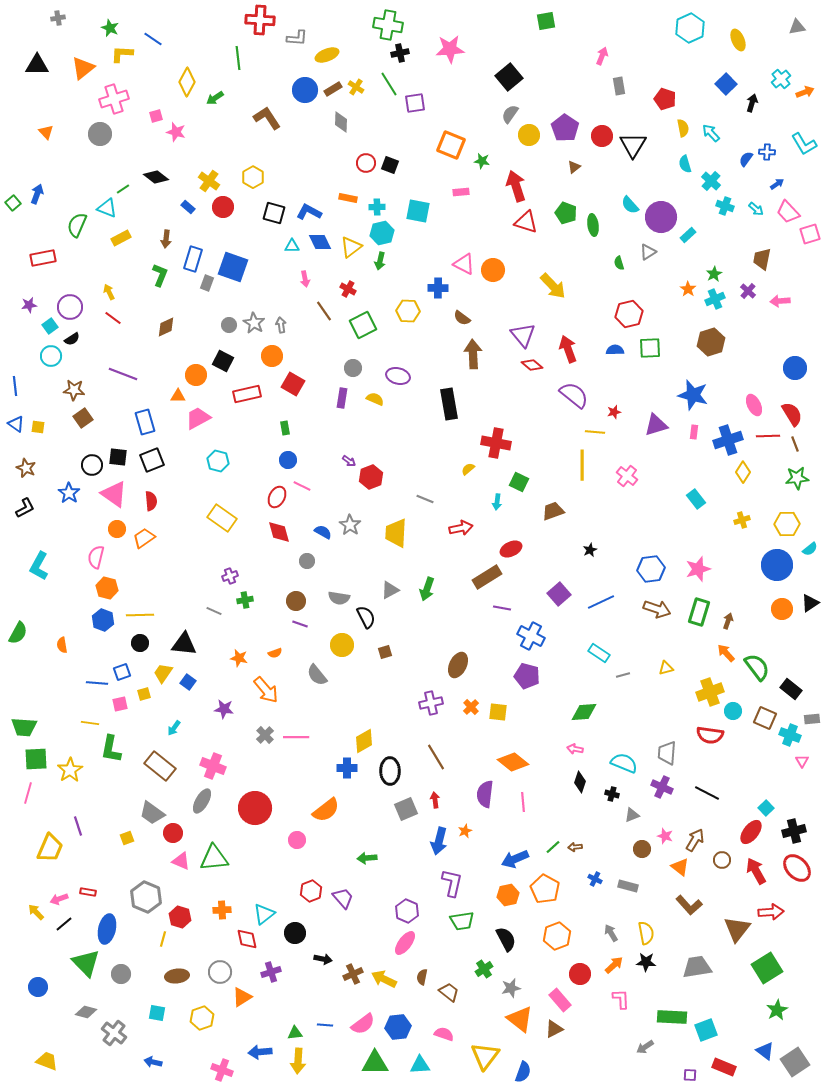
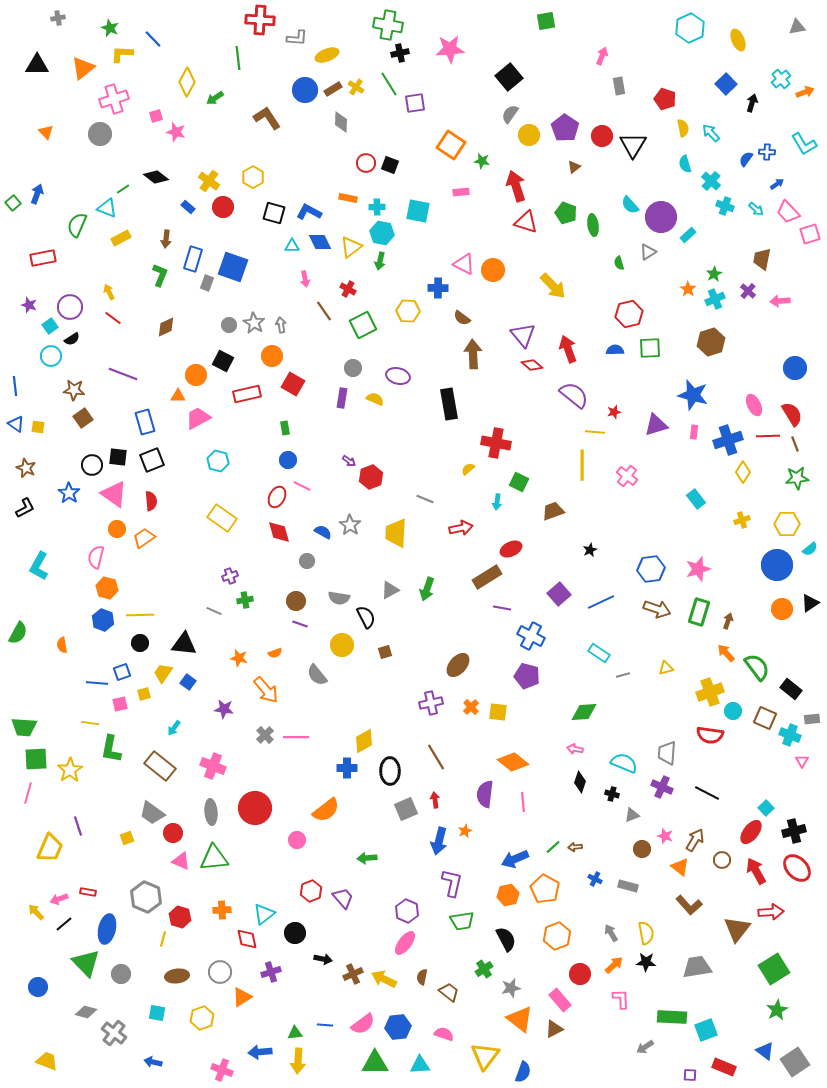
blue line at (153, 39): rotated 12 degrees clockwise
orange square at (451, 145): rotated 12 degrees clockwise
cyan hexagon at (382, 233): rotated 25 degrees clockwise
purple star at (29, 305): rotated 28 degrees clockwise
brown ellipse at (458, 665): rotated 15 degrees clockwise
gray ellipse at (202, 801): moved 9 px right, 11 px down; rotated 35 degrees counterclockwise
green square at (767, 968): moved 7 px right, 1 px down
